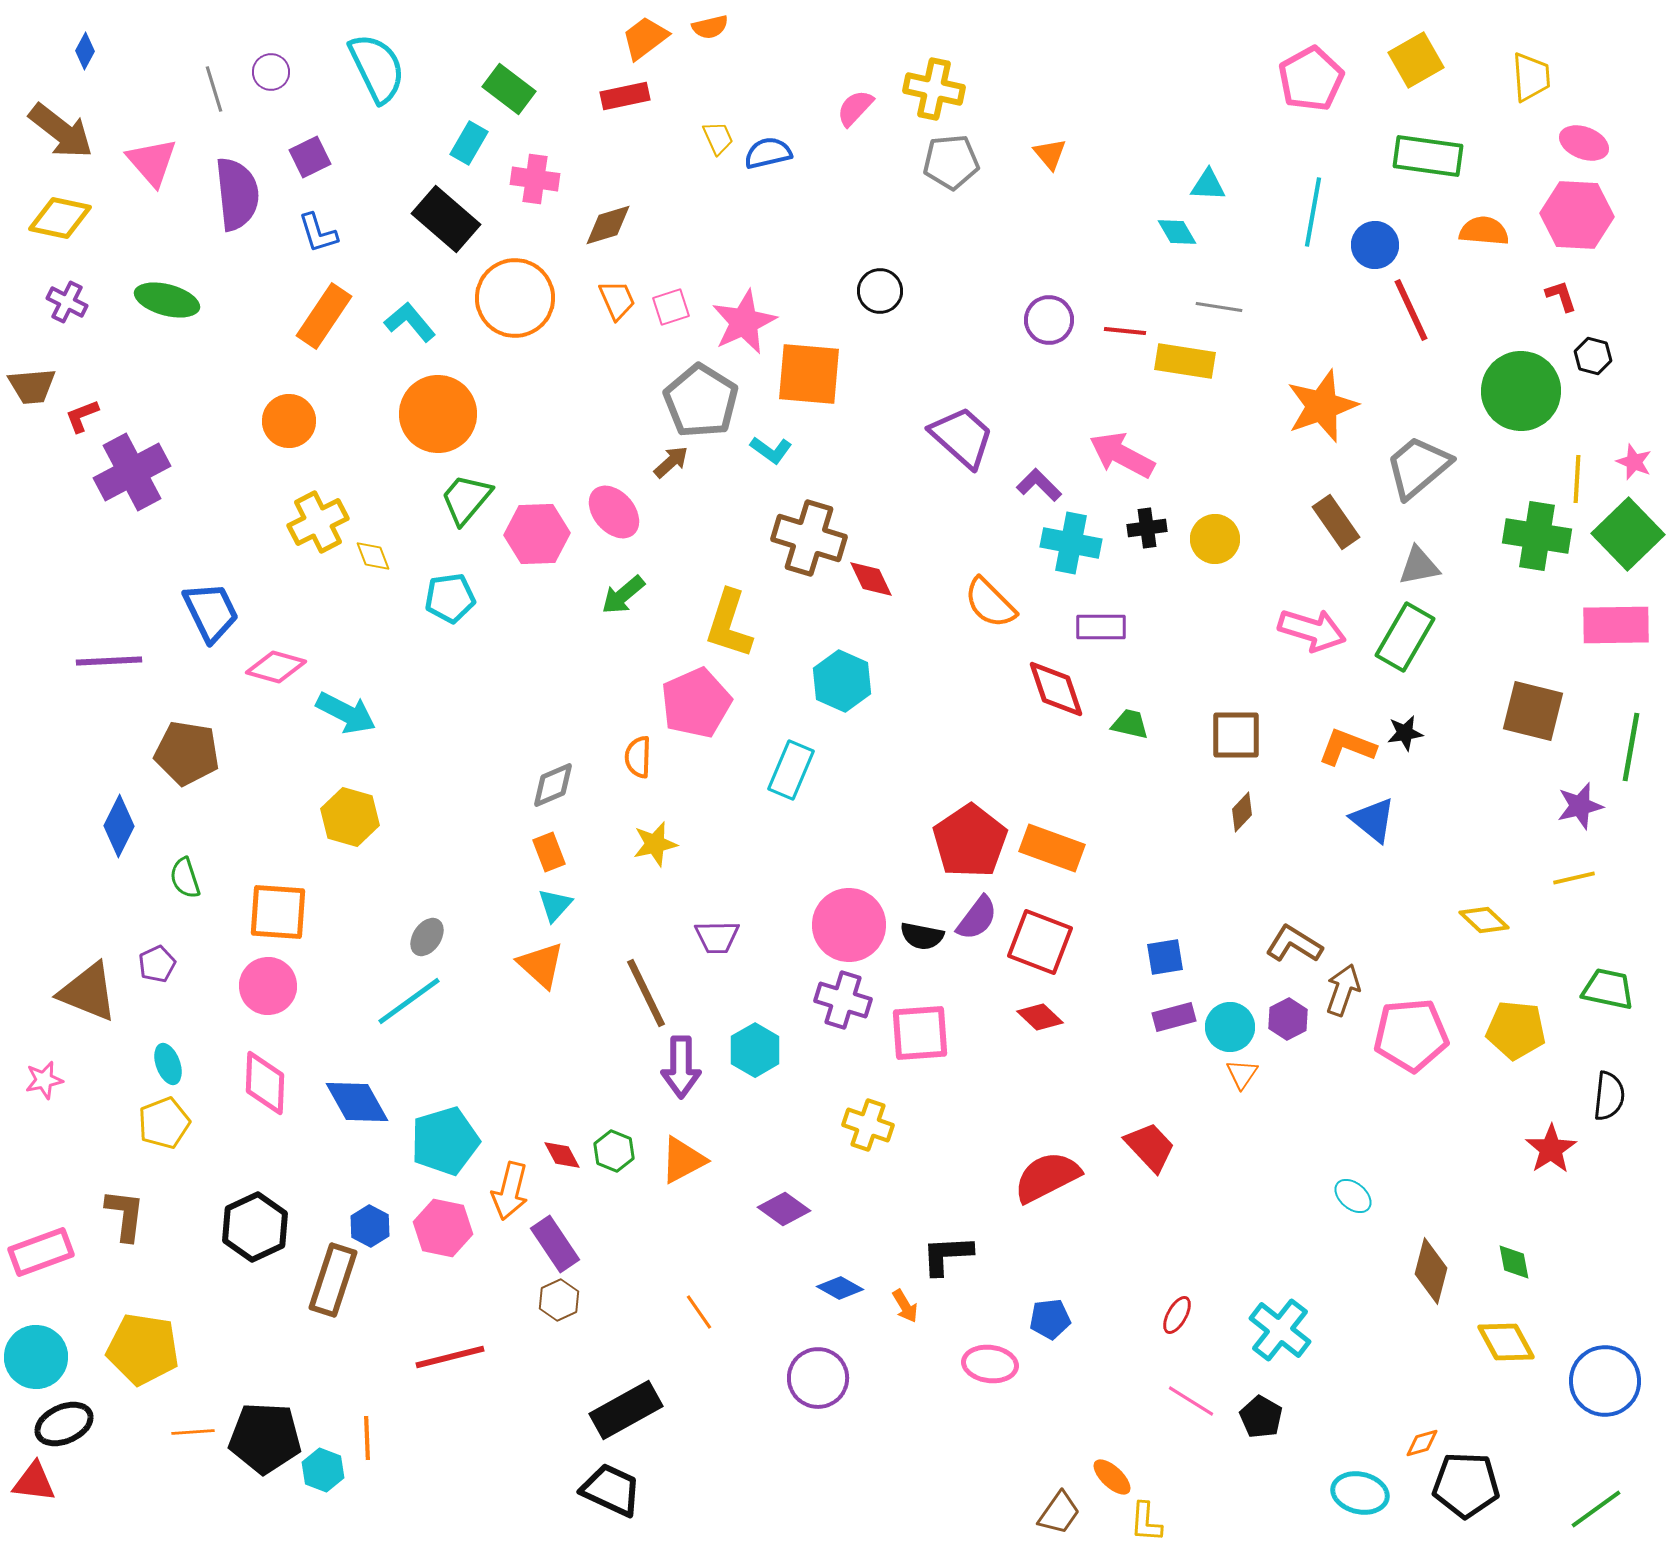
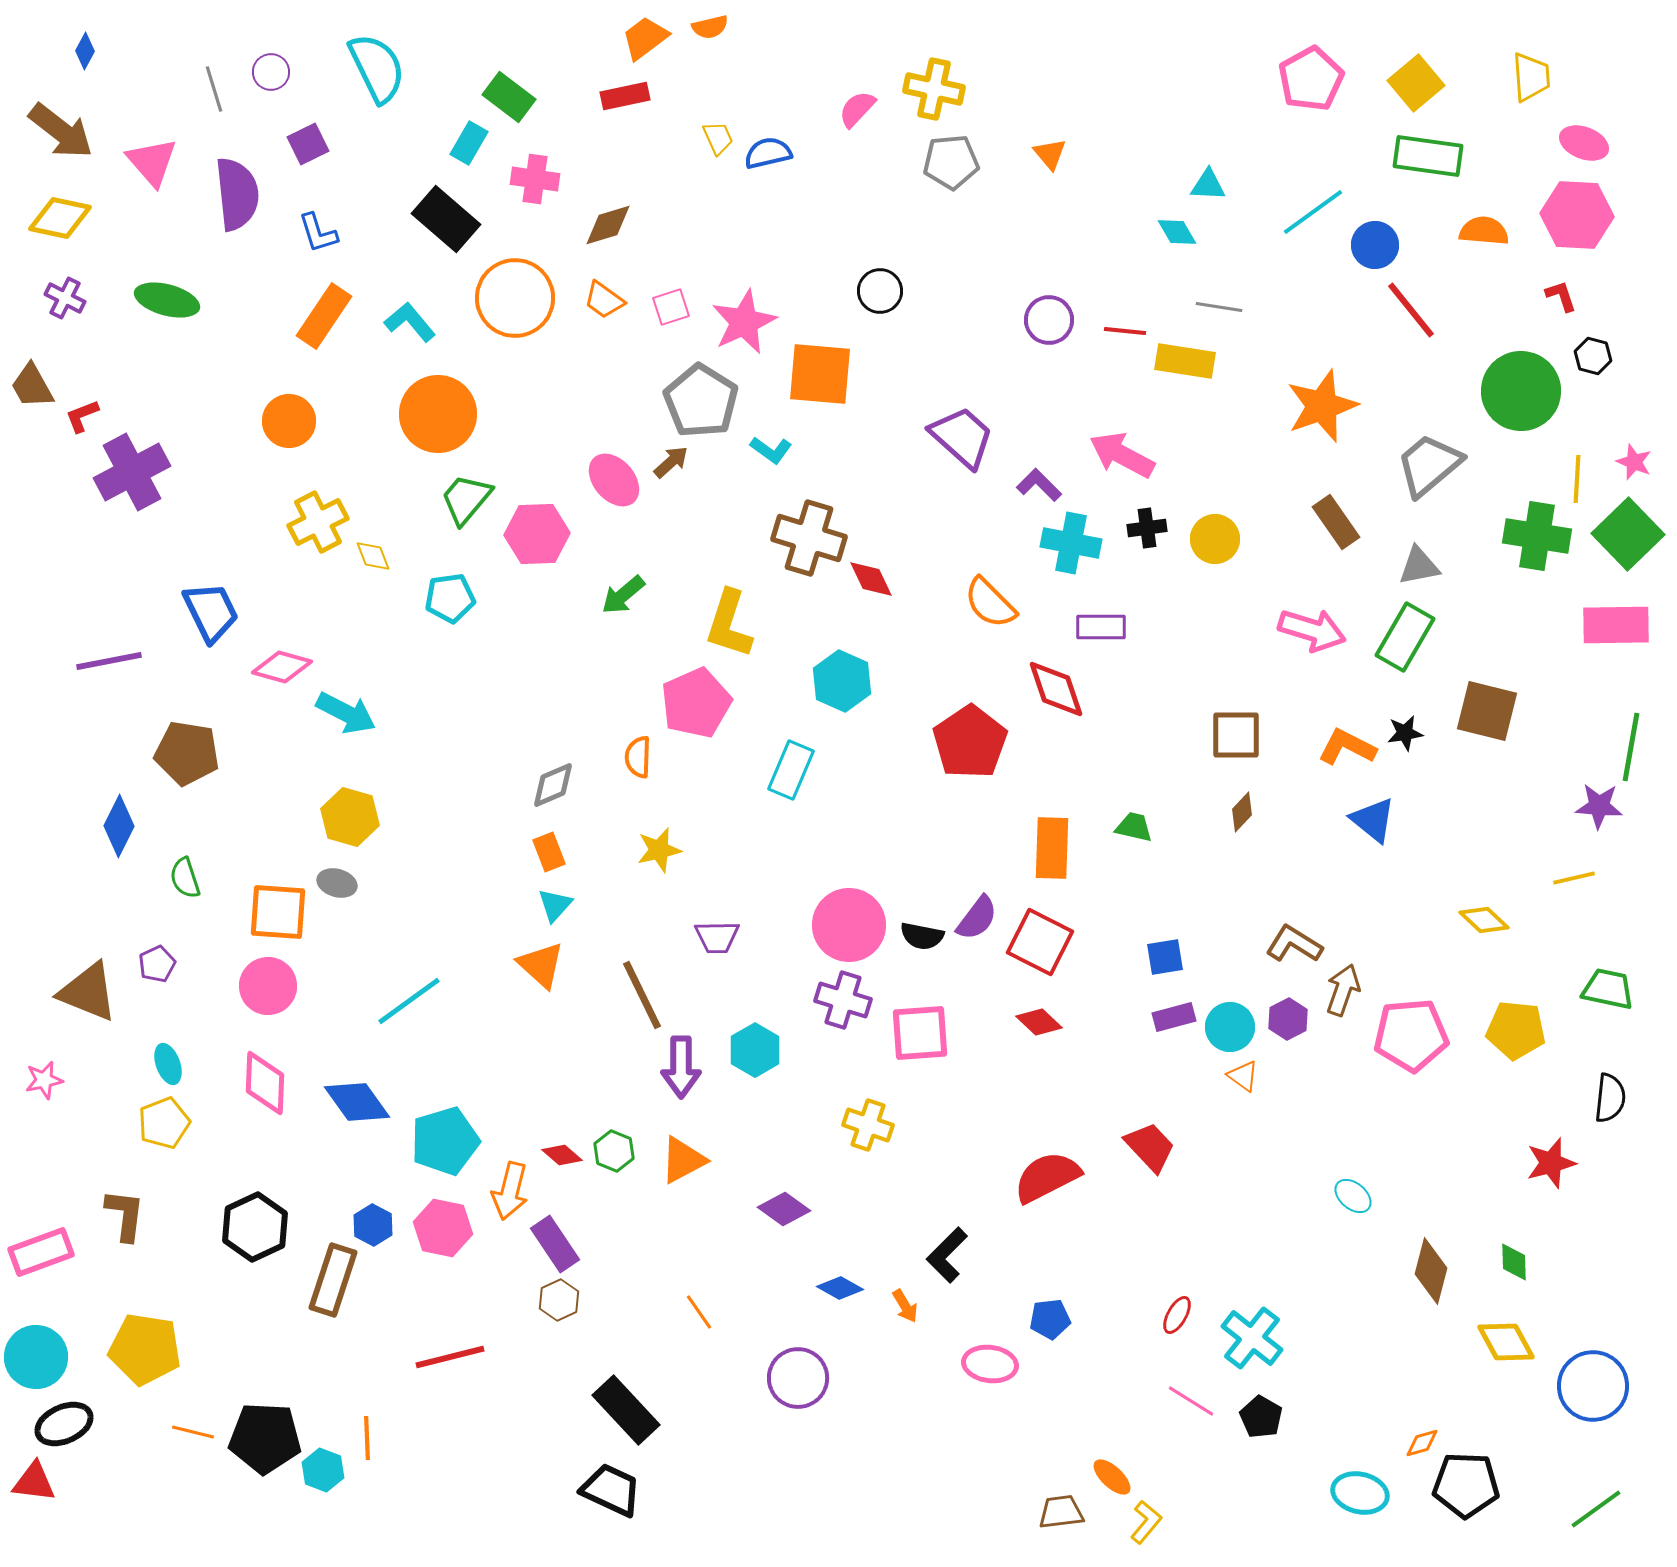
yellow square at (1416, 60): moved 23 px down; rotated 10 degrees counterclockwise
green rectangle at (509, 89): moved 8 px down
pink semicircle at (855, 108): moved 2 px right, 1 px down
purple square at (310, 157): moved 2 px left, 13 px up
cyan line at (1313, 212): rotated 44 degrees clockwise
orange trapezoid at (617, 300): moved 13 px left; rotated 150 degrees clockwise
purple cross at (67, 302): moved 2 px left, 4 px up
red line at (1411, 310): rotated 14 degrees counterclockwise
orange square at (809, 374): moved 11 px right
brown trapezoid at (32, 386): rotated 66 degrees clockwise
gray trapezoid at (1418, 467): moved 11 px right, 2 px up
pink ellipse at (614, 512): moved 32 px up
purple line at (109, 661): rotated 8 degrees counterclockwise
pink diamond at (276, 667): moved 6 px right
brown square at (1533, 711): moved 46 px left
green trapezoid at (1130, 724): moved 4 px right, 103 px down
orange L-shape at (1347, 747): rotated 6 degrees clockwise
purple star at (1580, 806): moved 19 px right; rotated 18 degrees clockwise
red pentagon at (970, 841): moved 99 px up
yellow star at (655, 844): moved 4 px right, 6 px down
orange rectangle at (1052, 848): rotated 72 degrees clockwise
gray ellipse at (427, 937): moved 90 px left, 54 px up; rotated 72 degrees clockwise
red square at (1040, 942): rotated 6 degrees clockwise
brown line at (646, 993): moved 4 px left, 2 px down
red diamond at (1040, 1017): moved 1 px left, 5 px down
orange triangle at (1242, 1074): moved 1 px right, 2 px down; rotated 28 degrees counterclockwise
black semicircle at (1609, 1096): moved 1 px right, 2 px down
blue diamond at (357, 1102): rotated 6 degrees counterclockwise
red star at (1551, 1149): moved 14 px down; rotated 18 degrees clockwise
red diamond at (562, 1155): rotated 21 degrees counterclockwise
blue hexagon at (370, 1226): moved 3 px right, 1 px up
black L-shape at (947, 1255): rotated 42 degrees counterclockwise
green diamond at (1514, 1262): rotated 9 degrees clockwise
cyan cross at (1280, 1330): moved 28 px left, 8 px down
yellow pentagon at (143, 1349): moved 2 px right
purple circle at (818, 1378): moved 20 px left
blue circle at (1605, 1381): moved 12 px left, 5 px down
black rectangle at (626, 1410): rotated 76 degrees clockwise
orange line at (193, 1432): rotated 18 degrees clockwise
brown trapezoid at (1059, 1513): moved 2 px right, 1 px up; rotated 132 degrees counterclockwise
yellow L-shape at (1146, 1522): rotated 144 degrees counterclockwise
